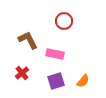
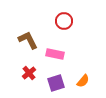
red cross: moved 7 px right
purple square: moved 2 px down
